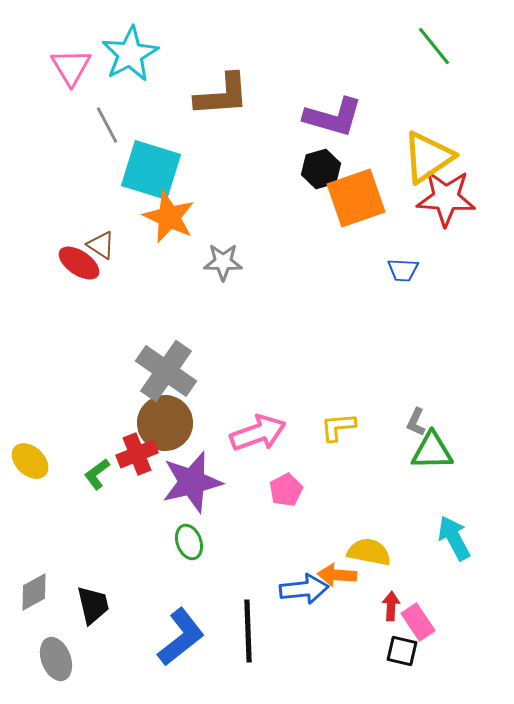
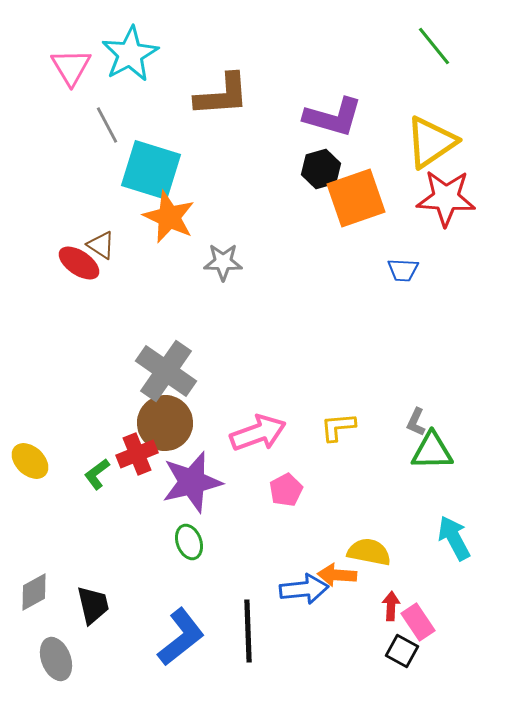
yellow triangle: moved 3 px right, 15 px up
black square: rotated 16 degrees clockwise
